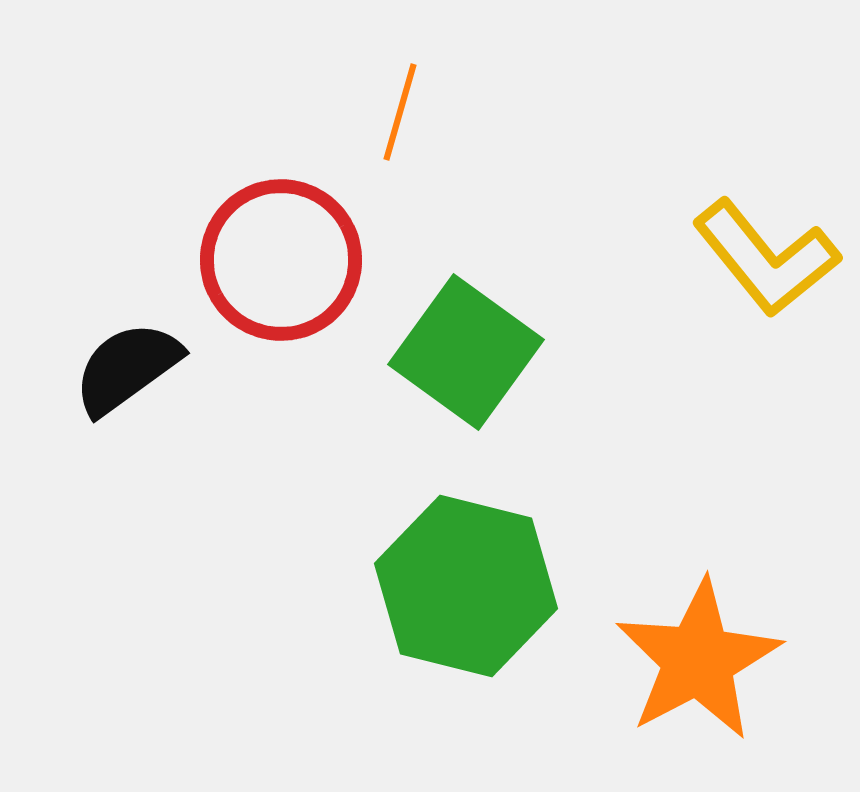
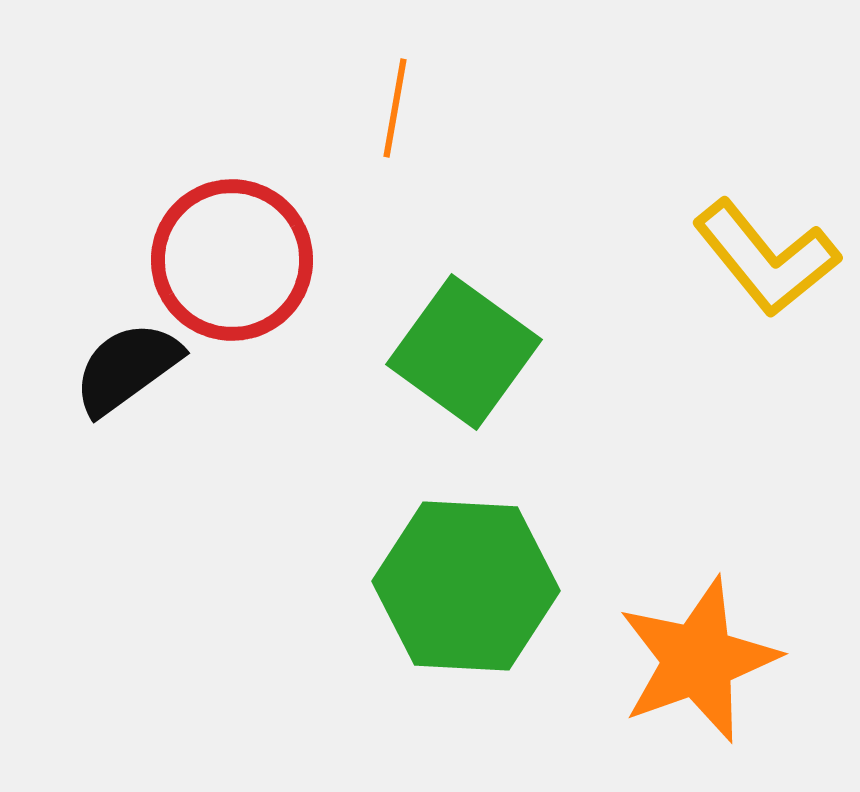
orange line: moved 5 px left, 4 px up; rotated 6 degrees counterclockwise
red circle: moved 49 px left
green square: moved 2 px left
green hexagon: rotated 11 degrees counterclockwise
orange star: rotated 8 degrees clockwise
